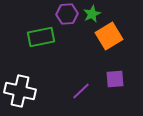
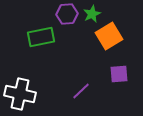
purple square: moved 4 px right, 5 px up
white cross: moved 3 px down
